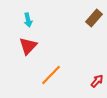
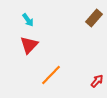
cyan arrow: rotated 24 degrees counterclockwise
red triangle: moved 1 px right, 1 px up
